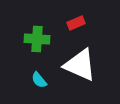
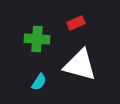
white triangle: rotated 9 degrees counterclockwise
cyan semicircle: moved 2 px down; rotated 108 degrees counterclockwise
